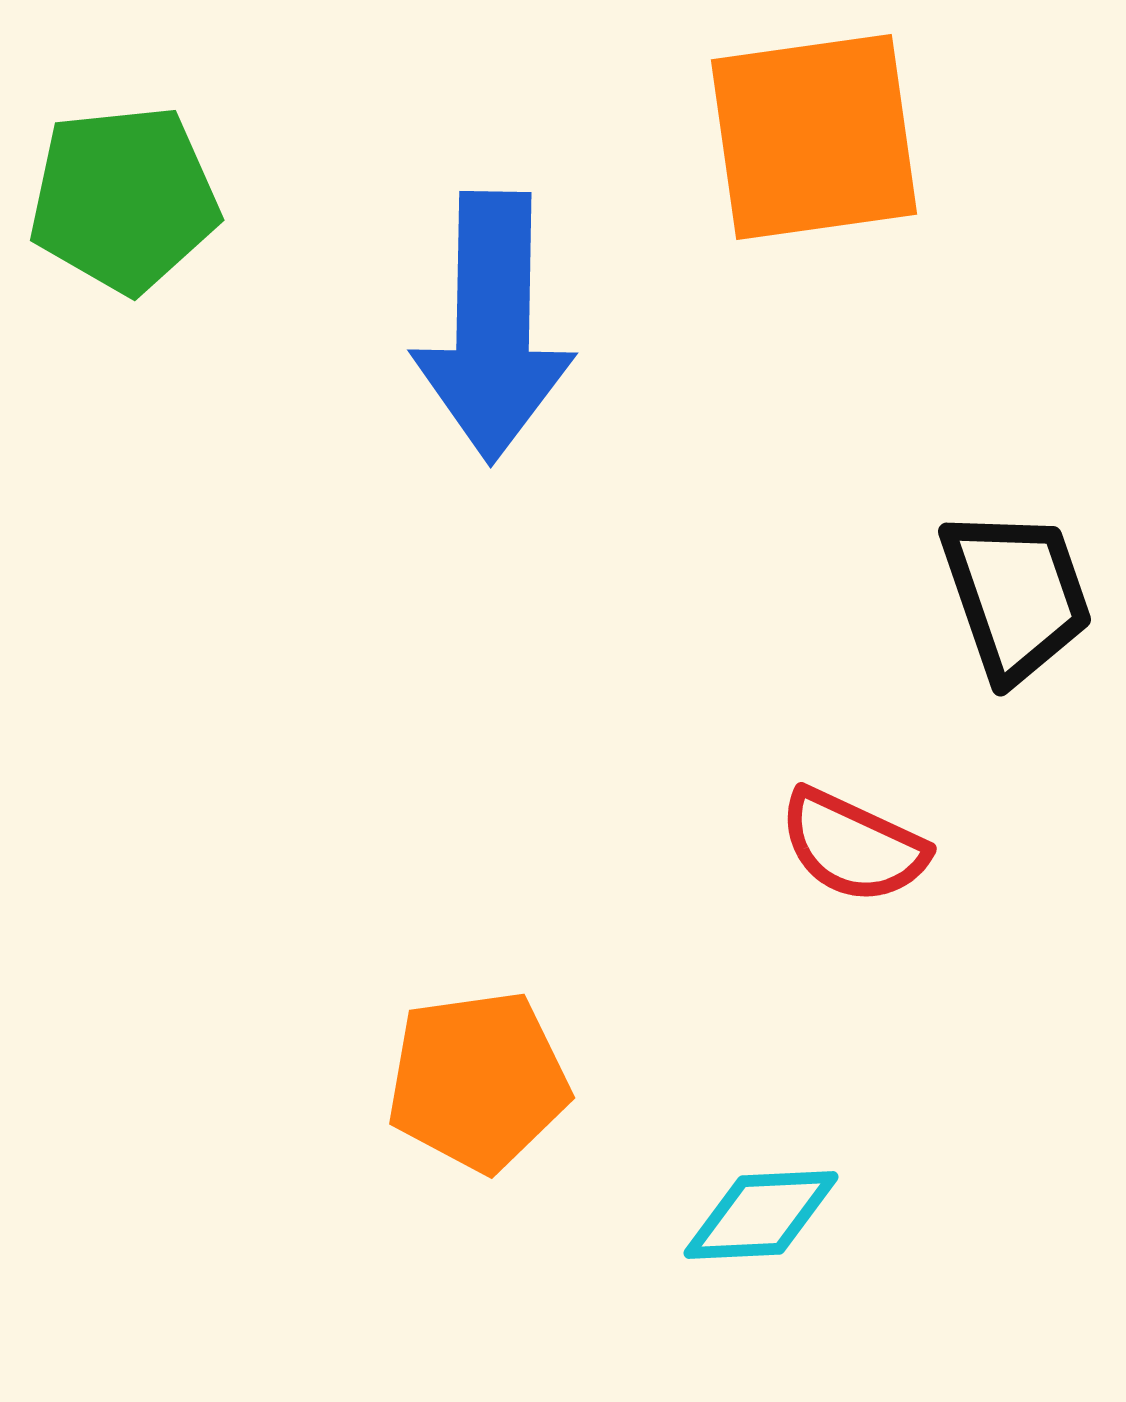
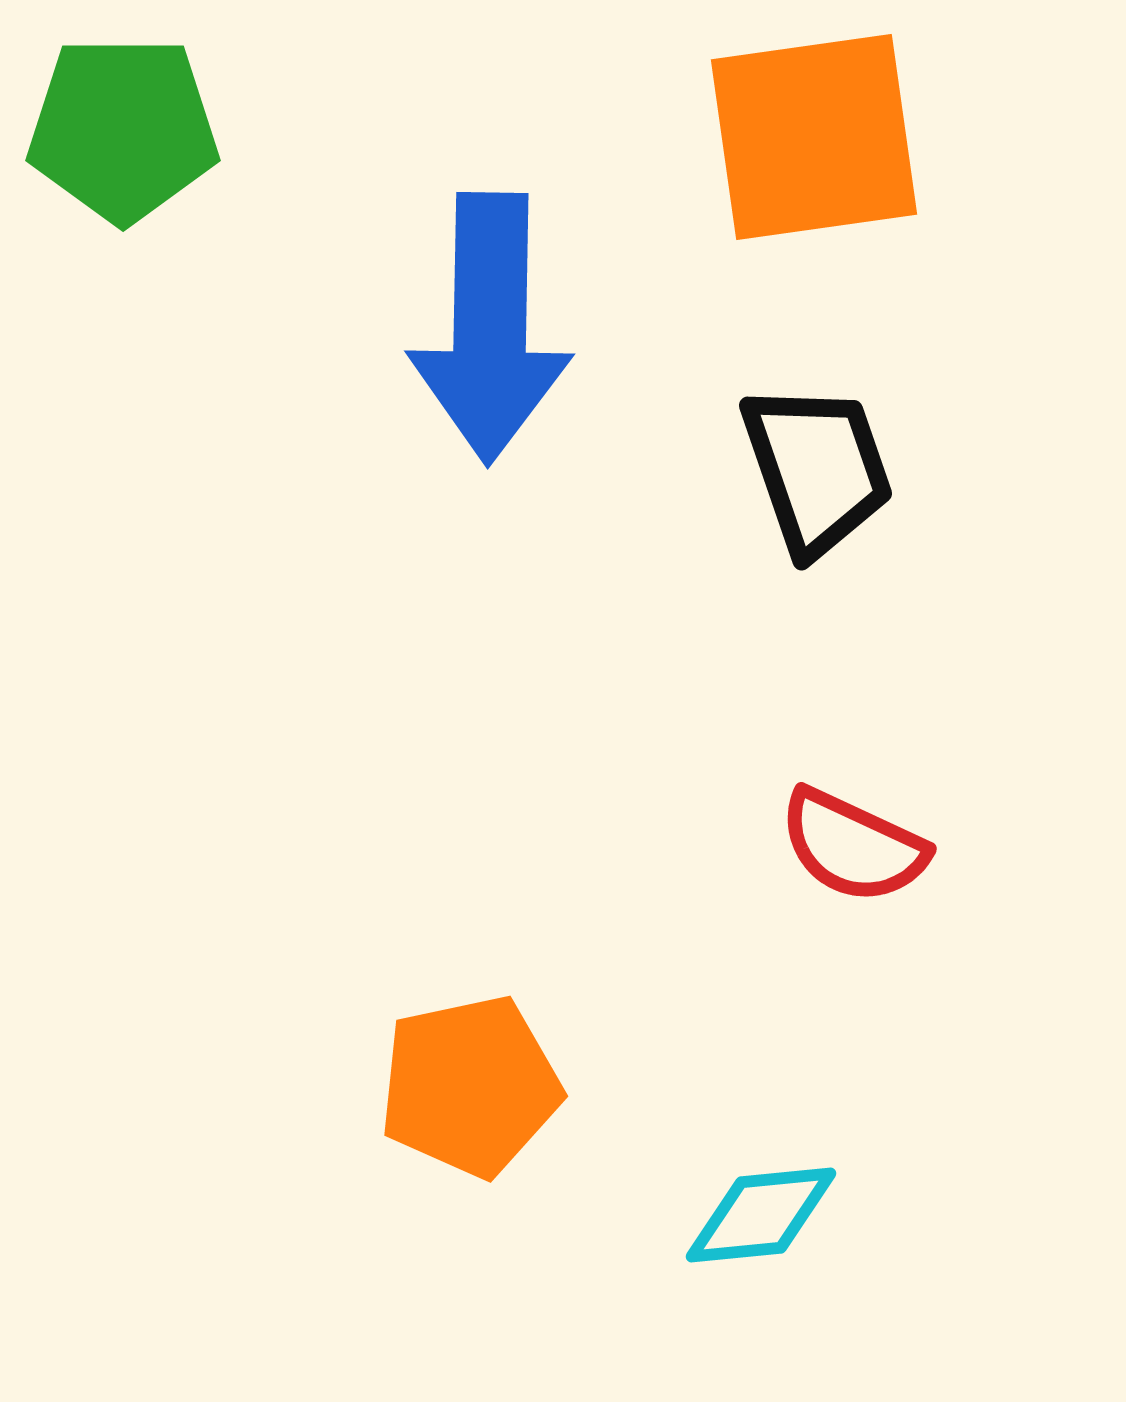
green pentagon: moved 1 px left, 70 px up; rotated 6 degrees clockwise
blue arrow: moved 3 px left, 1 px down
black trapezoid: moved 199 px left, 126 px up
orange pentagon: moved 8 px left, 5 px down; rotated 4 degrees counterclockwise
cyan diamond: rotated 3 degrees counterclockwise
